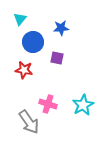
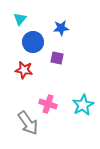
gray arrow: moved 1 px left, 1 px down
